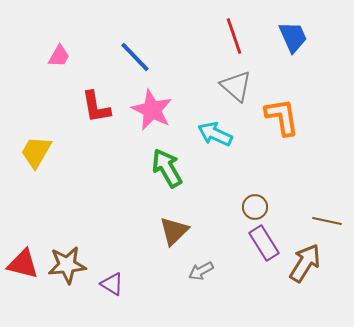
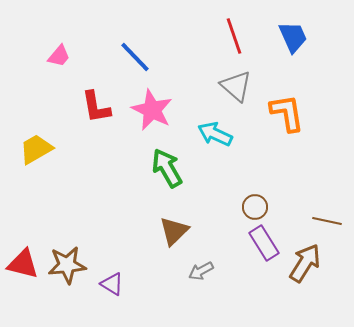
pink trapezoid: rotated 10 degrees clockwise
orange L-shape: moved 5 px right, 4 px up
yellow trapezoid: moved 3 px up; rotated 30 degrees clockwise
